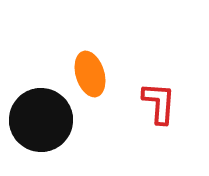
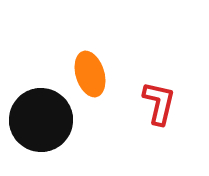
red L-shape: rotated 9 degrees clockwise
